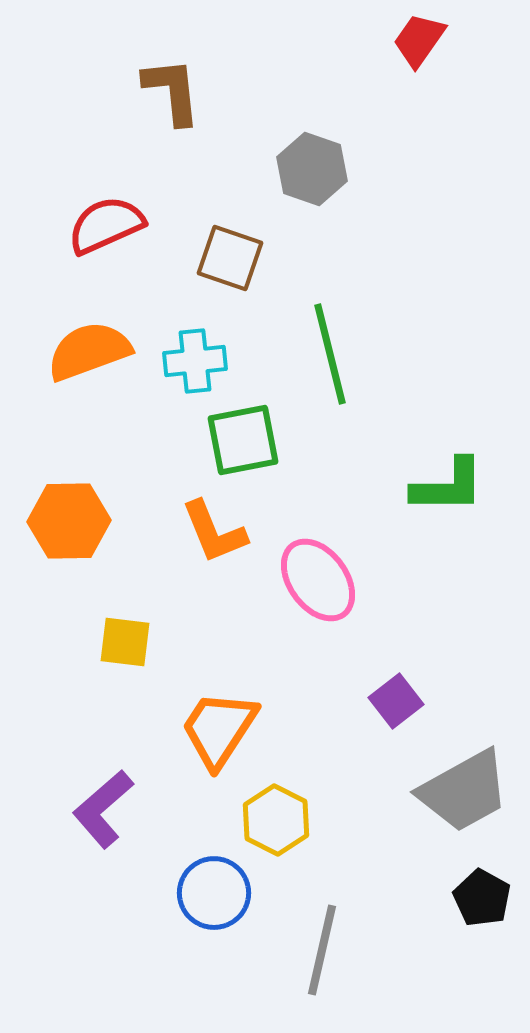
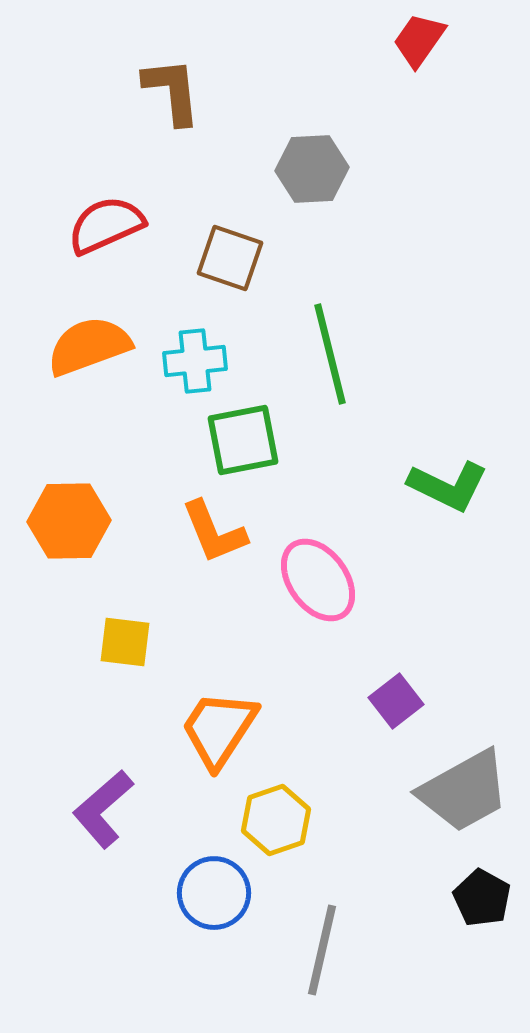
gray hexagon: rotated 22 degrees counterclockwise
orange semicircle: moved 5 px up
green L-shape: rotated 26 degrees clockwise
yellow hexagon: rotated 14 degrees clockwise
